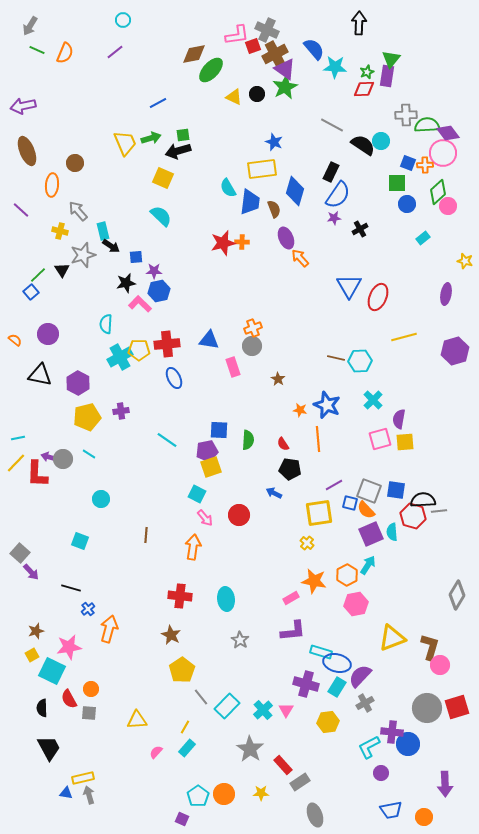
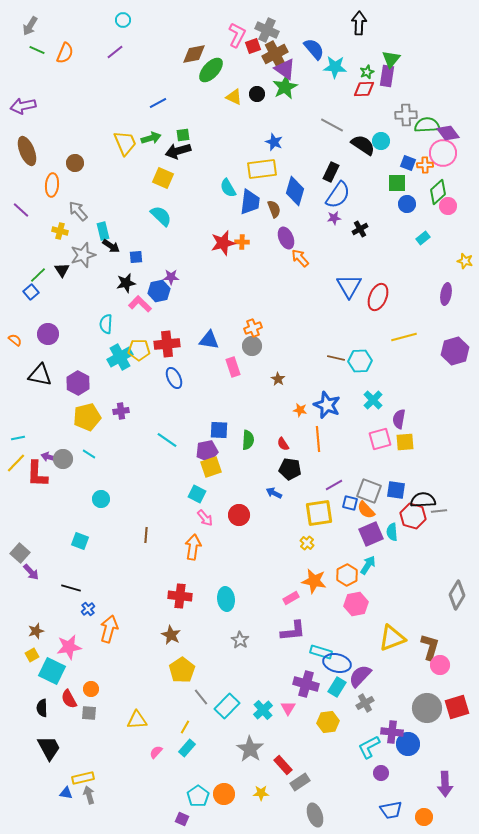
pink L-shape at (237, 35): rotated 55 degrees counterclockwise
purple star at (154, 271): moved 17 px right, 6 px down
pink triangle at (286, 710): moved 2 px right, 2 px up
